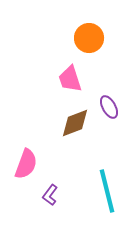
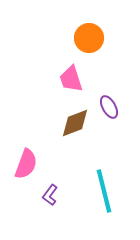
pink trapezoid: moved 1 px right
cyan line: moved 3 px left
